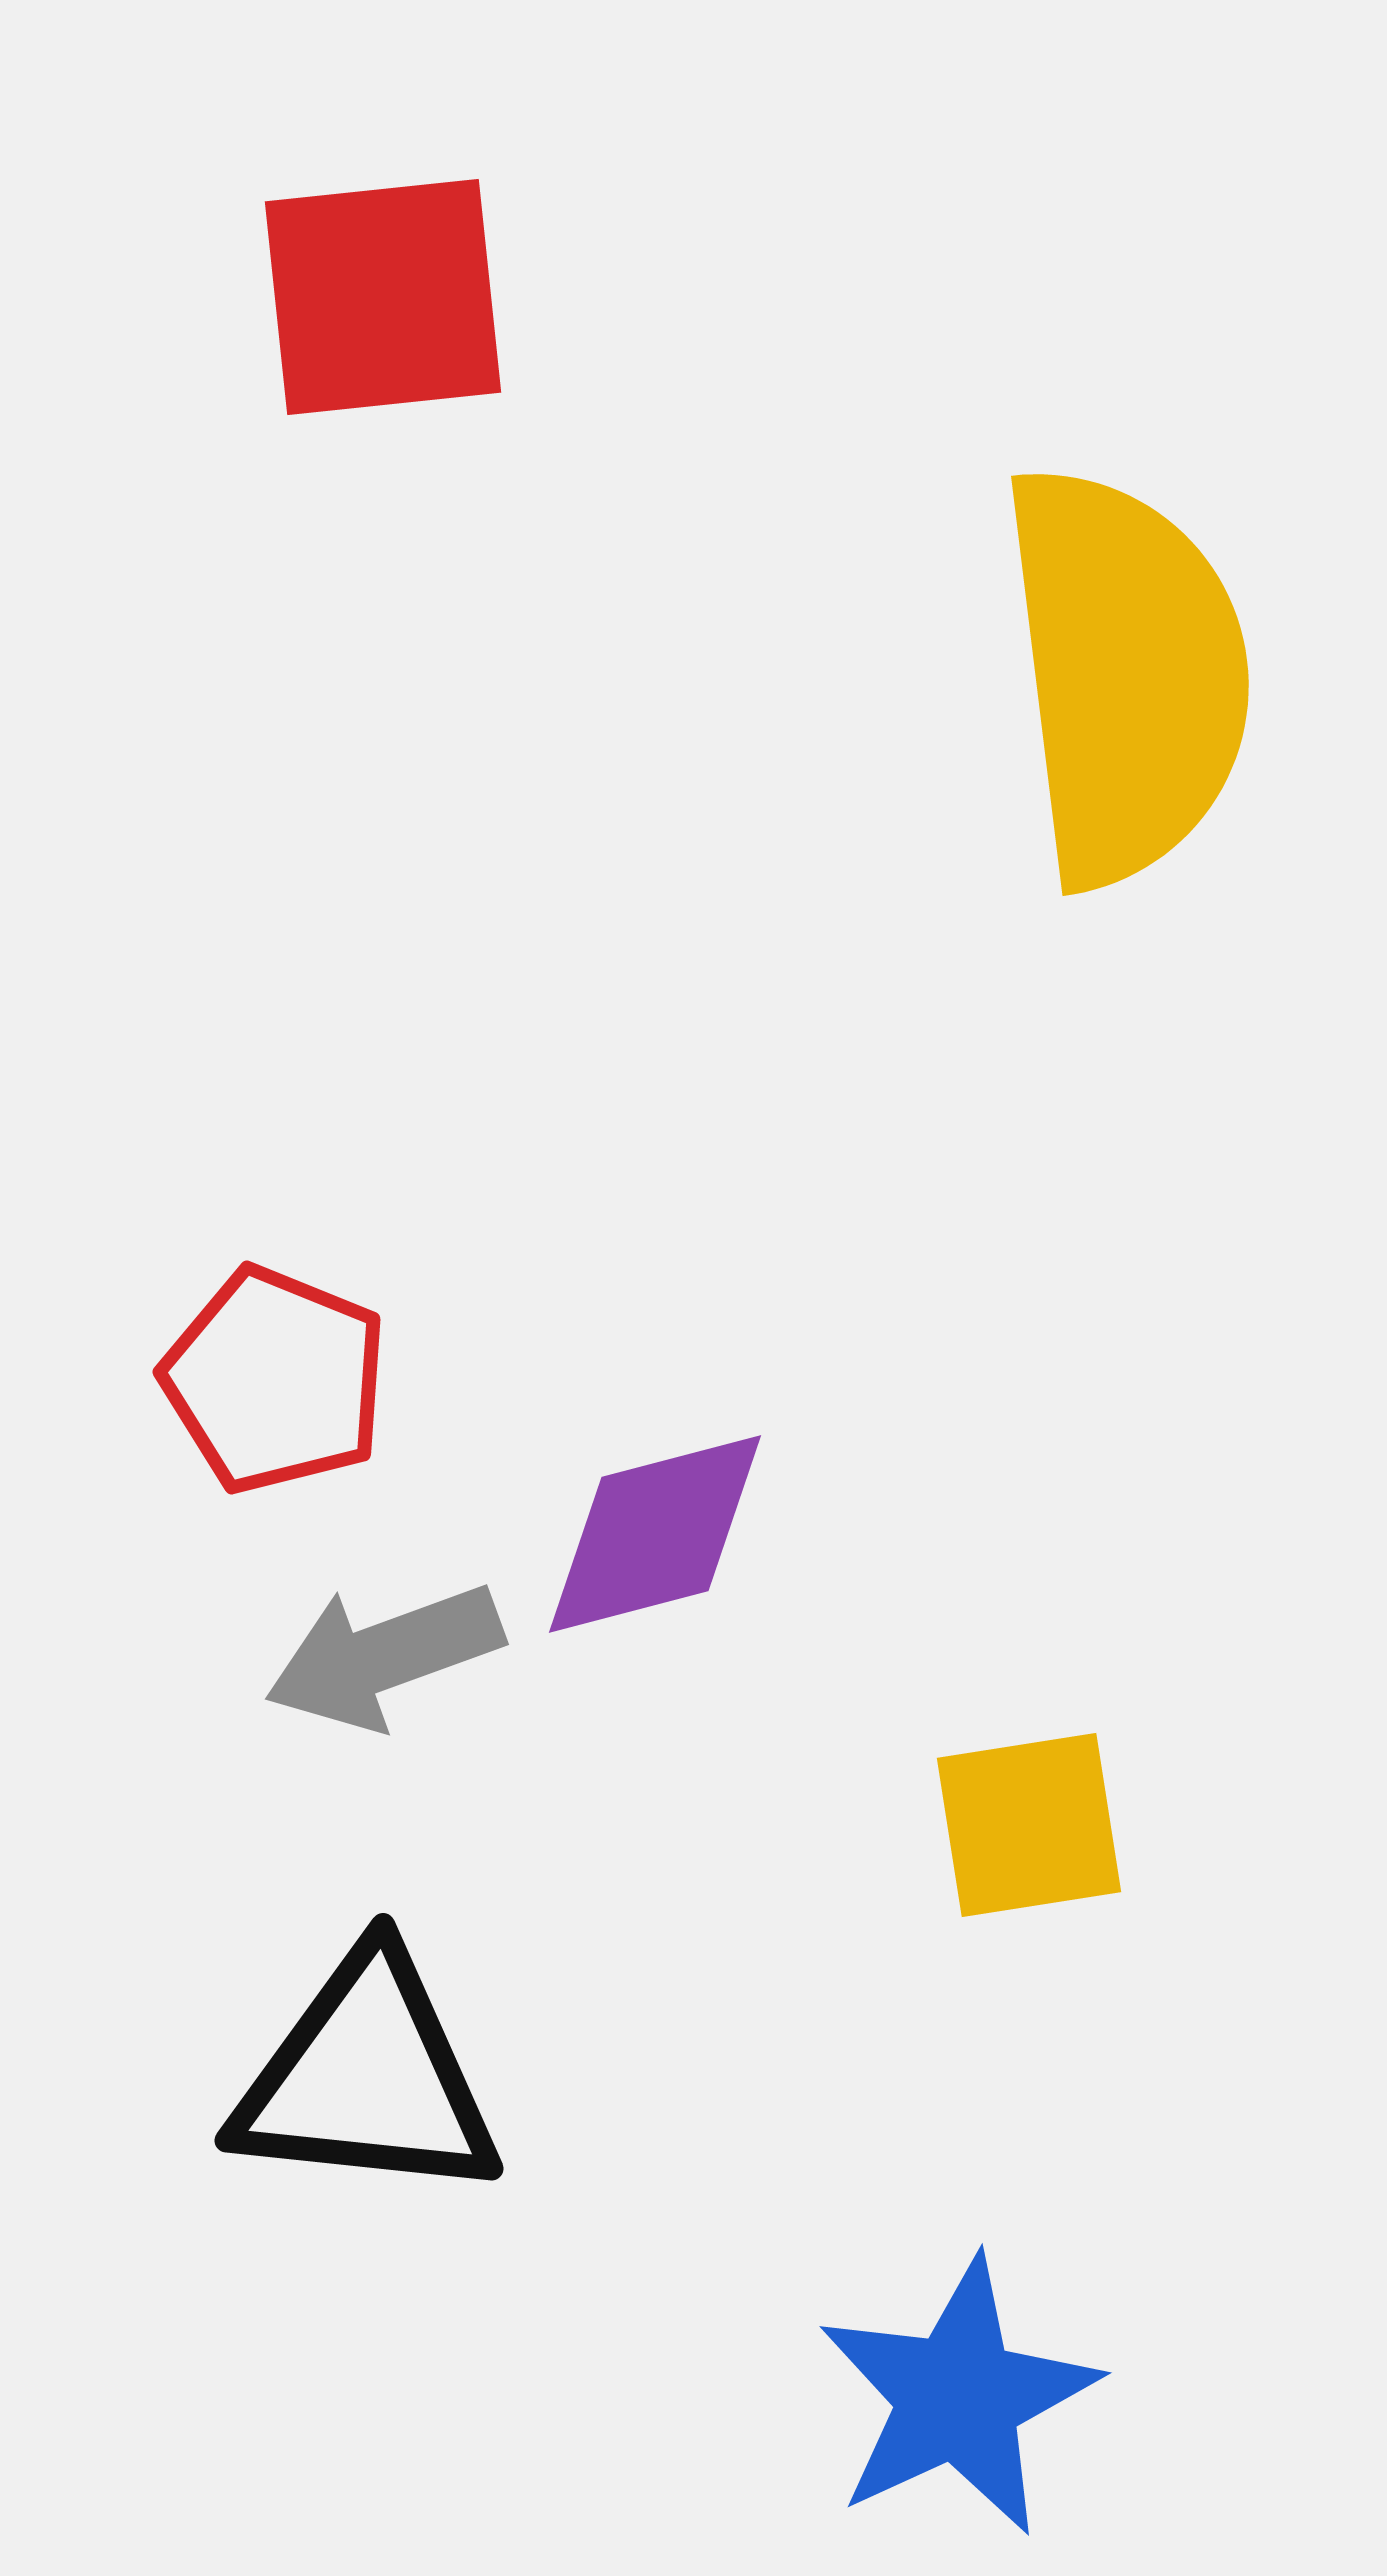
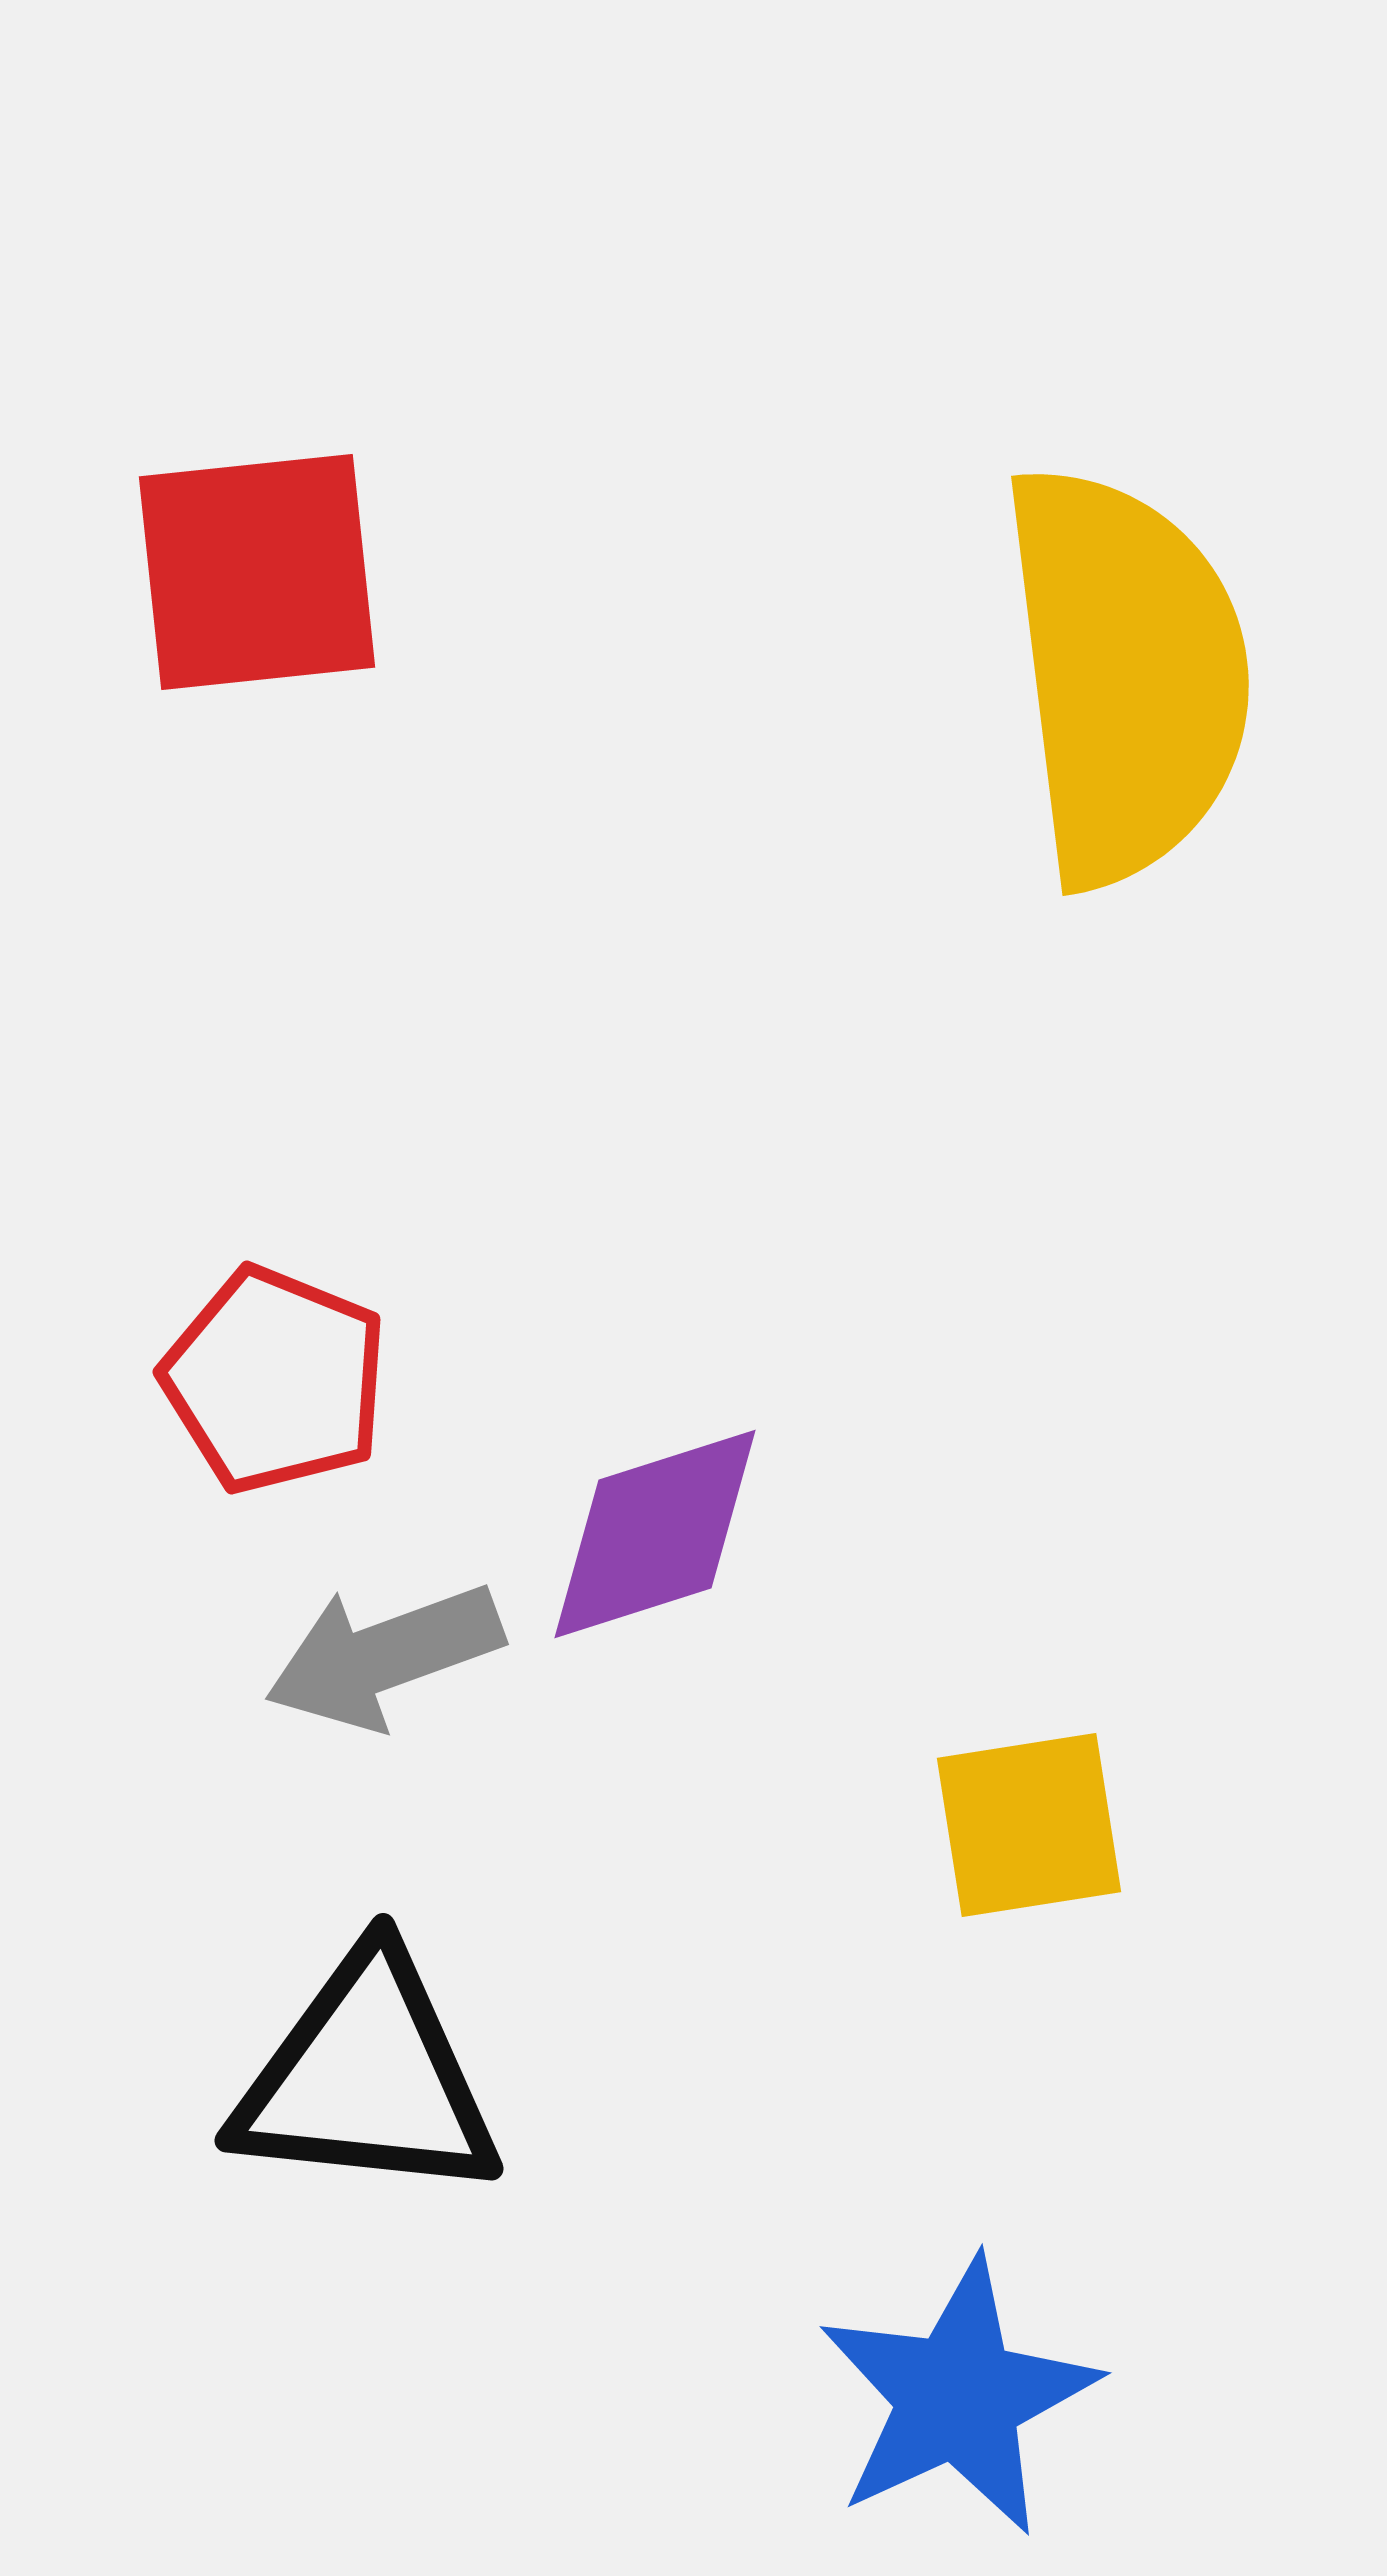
red square: moved 126 px left, 275 px down
purple diamond: rotated 3 degrees counterclockwise
